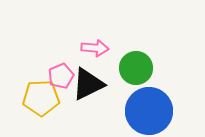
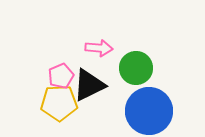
pink arrow: moved 4 px right
black triangle: moved 1 px right, 1 px down
yellow pentagon: moved 18 px right, 5 px down
